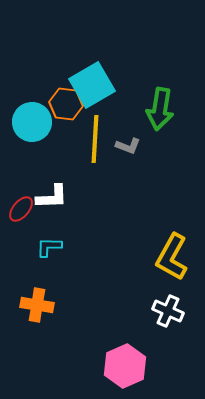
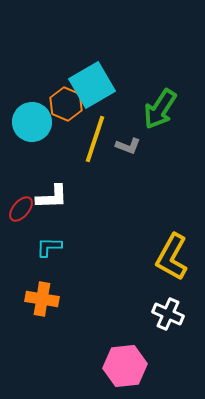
orange hexagon: rotated 16 degrees clockwise
green arrow: rotated 24 degrees clockwise
yellow line: rotated 15 degrees clockwise
orange cross: moved 5 px right, 6 px up
white cross: moved 3 px down
pink hexagon: rotated 18 degrees clockwise
